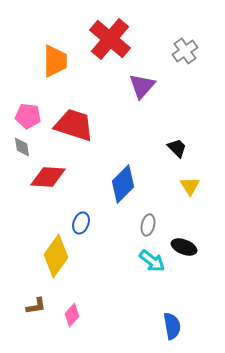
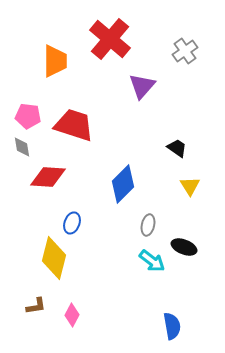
black trapezoid: rotated 10 degrees counterclockwise
blue ellipse: moved 9 px left
yellow diamond: moved 2 px left, 2 px down; rotated 21 degrees counterclockwise
pink diamond: rotated 15 degrees counterclockwise
